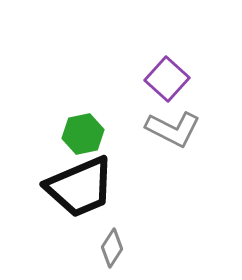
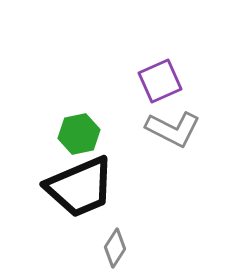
purple square: moved 7 px left, 2 px down; rotated 24 degrees clockwise
green hexagon: moved 4 px left
gray diamond: moved 3 px right
